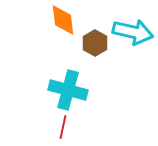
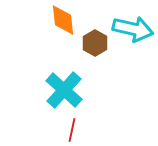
cyan arrow: moved 3 px up
cyan cross: moved 4 px left; rotated 27 degrees clockwise
red line: moved 9 px right, 3 px down
